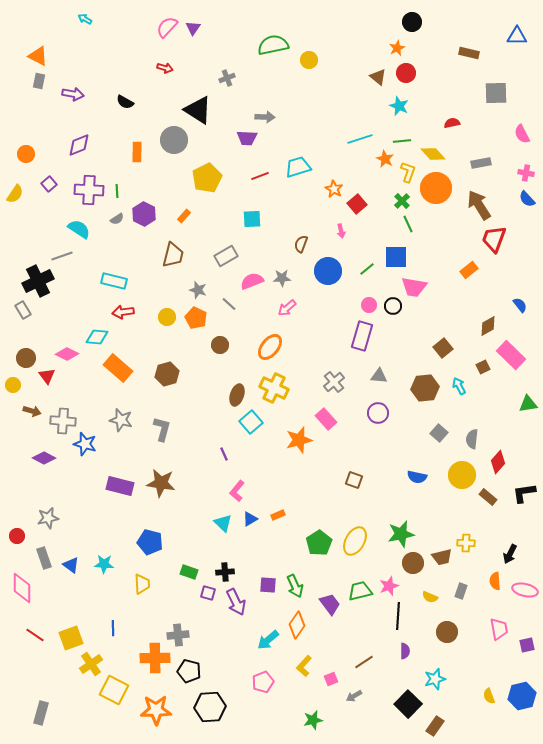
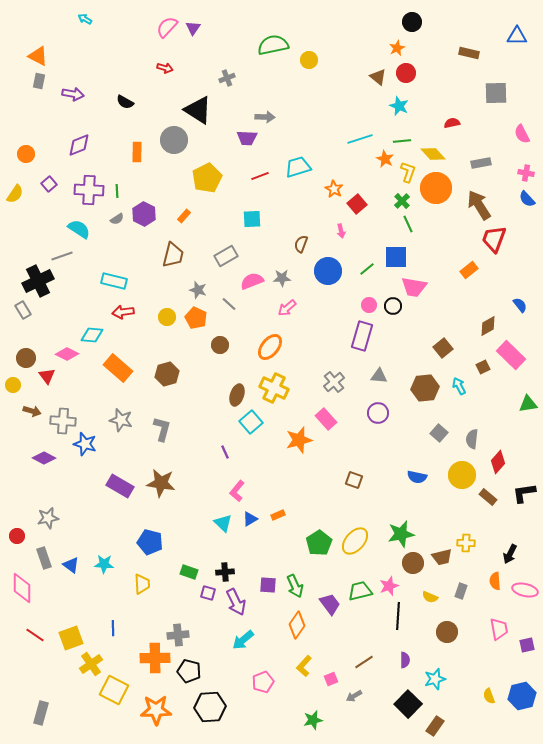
cyan diamond at (97, 337): moved 5 px left, 2 px up
purple line at (224, 454): moved 1 px right, 2 px up
purple rectangle at (120, 486): rotated 16 degrees clockwise
yellow ellipse at (355, 541): rotated 12 degrees clockwise
cyan arrow at (268, 640): moved 25 px left
purple semicircle at (405, 651): moved 9 px down
